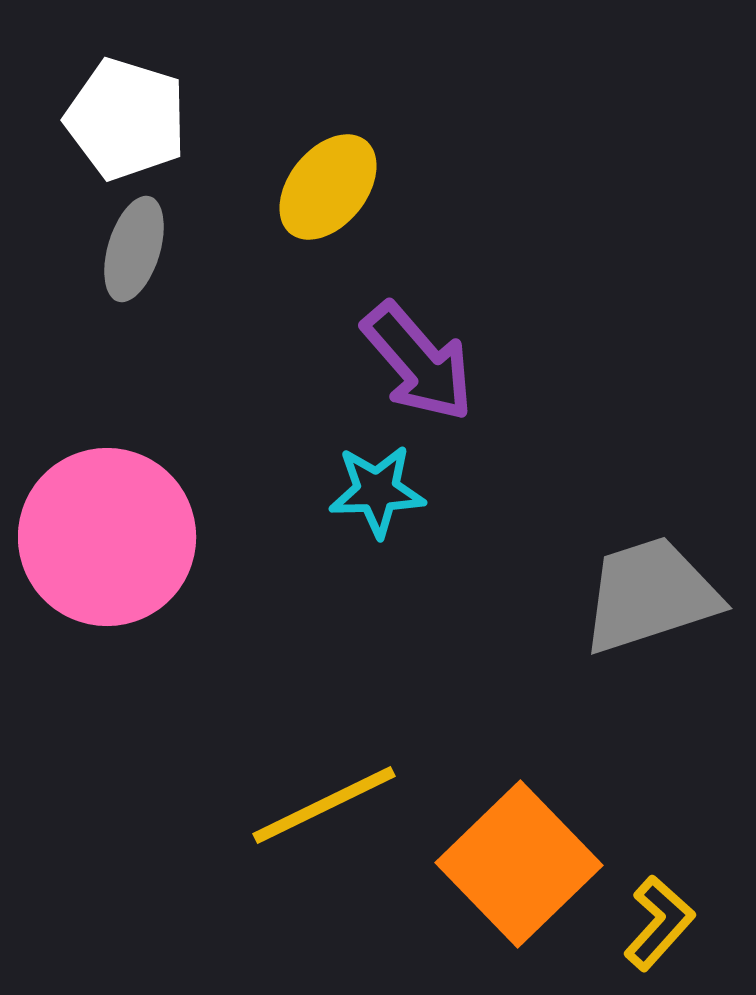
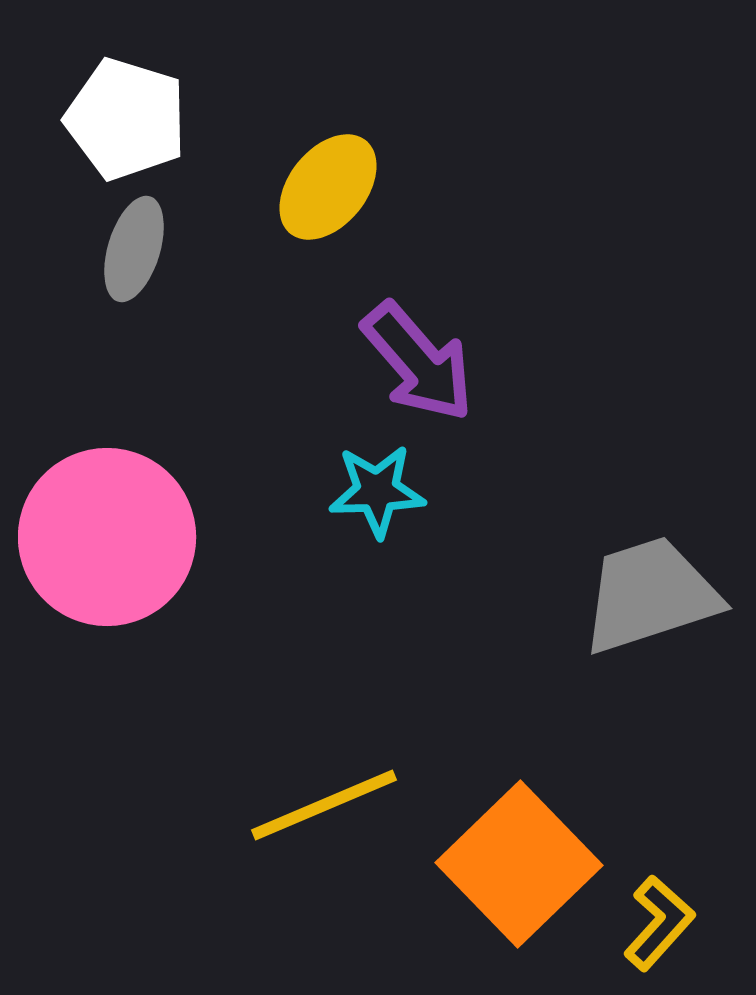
yellow line: rotated 3 degrees clockwise
